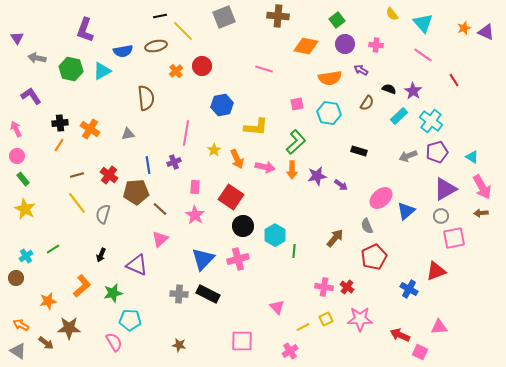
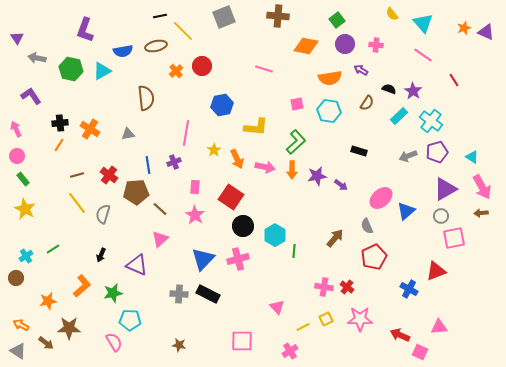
cyan hexagon at (329, 113): moved 2 px up
